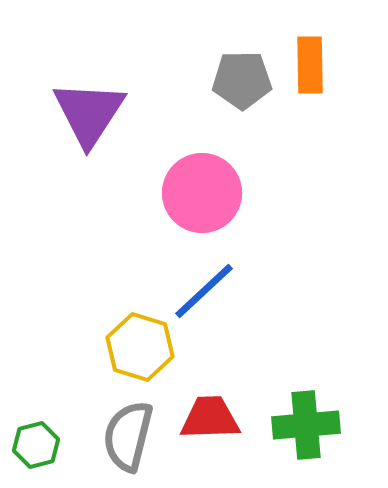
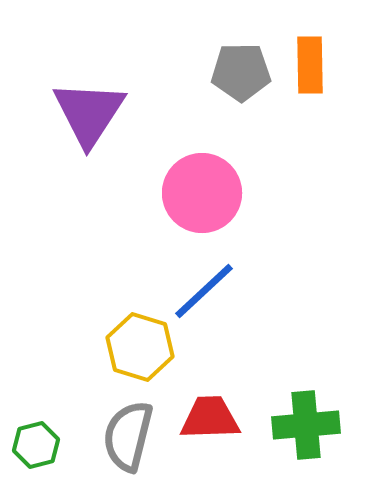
gray pentagon: moved 1 px left, 8 px up
